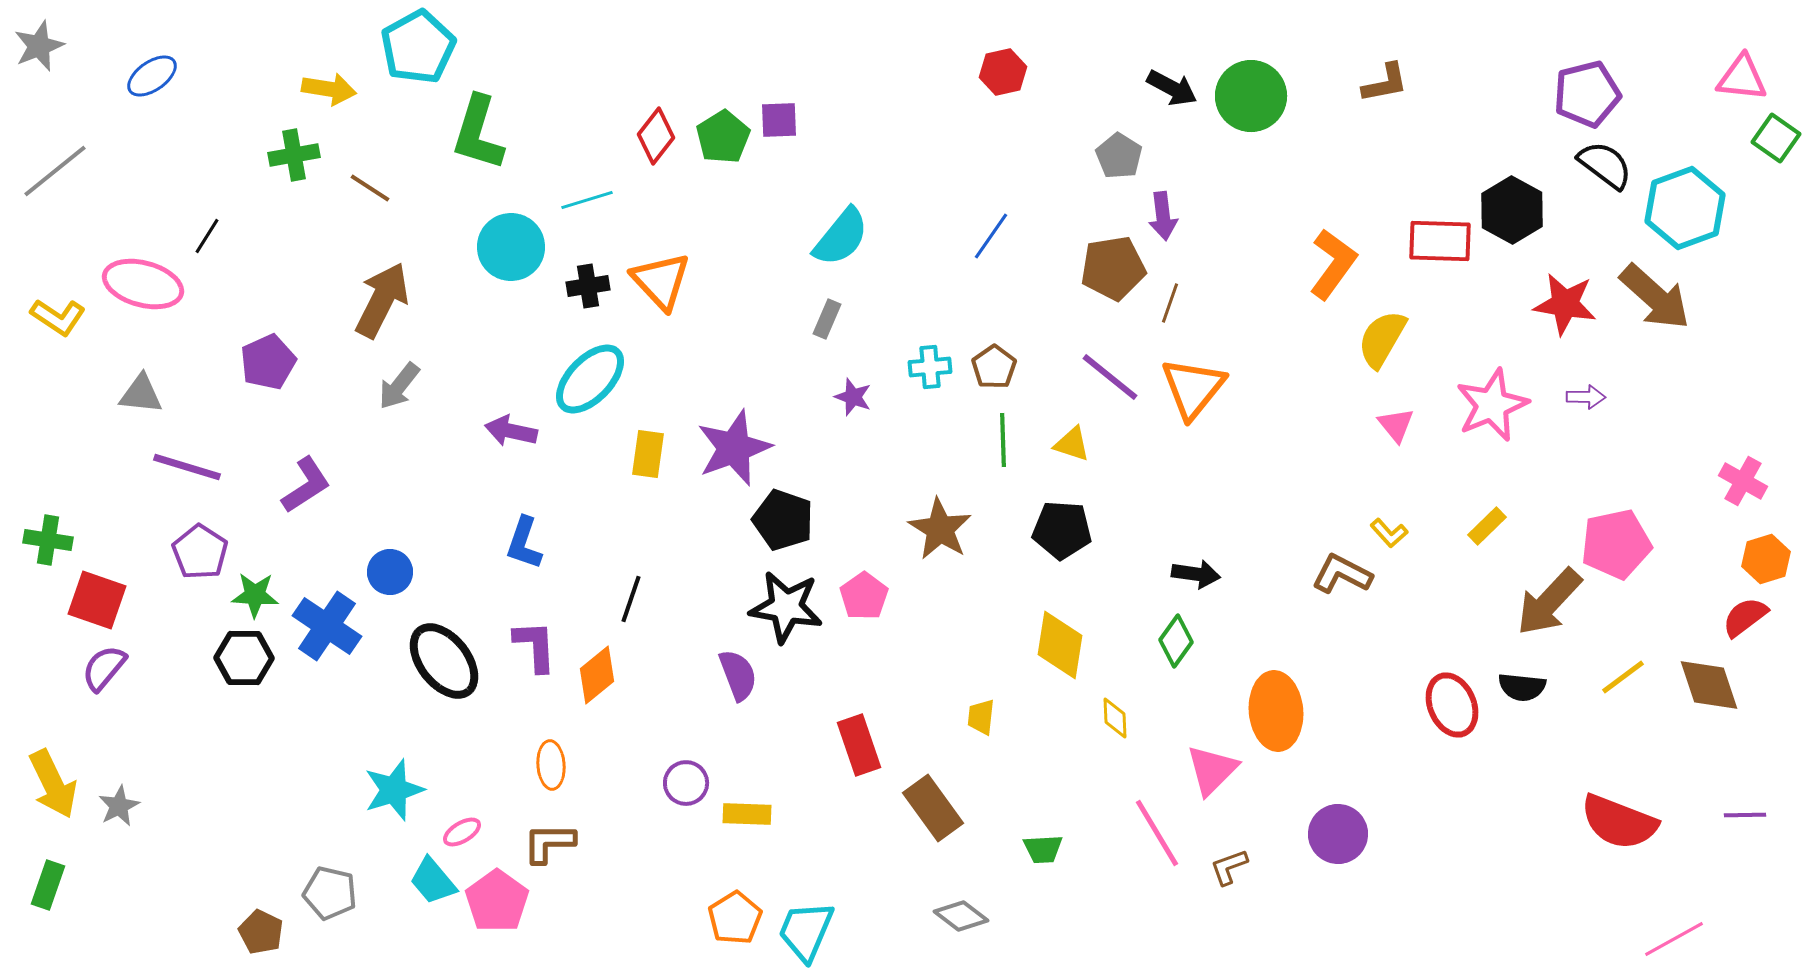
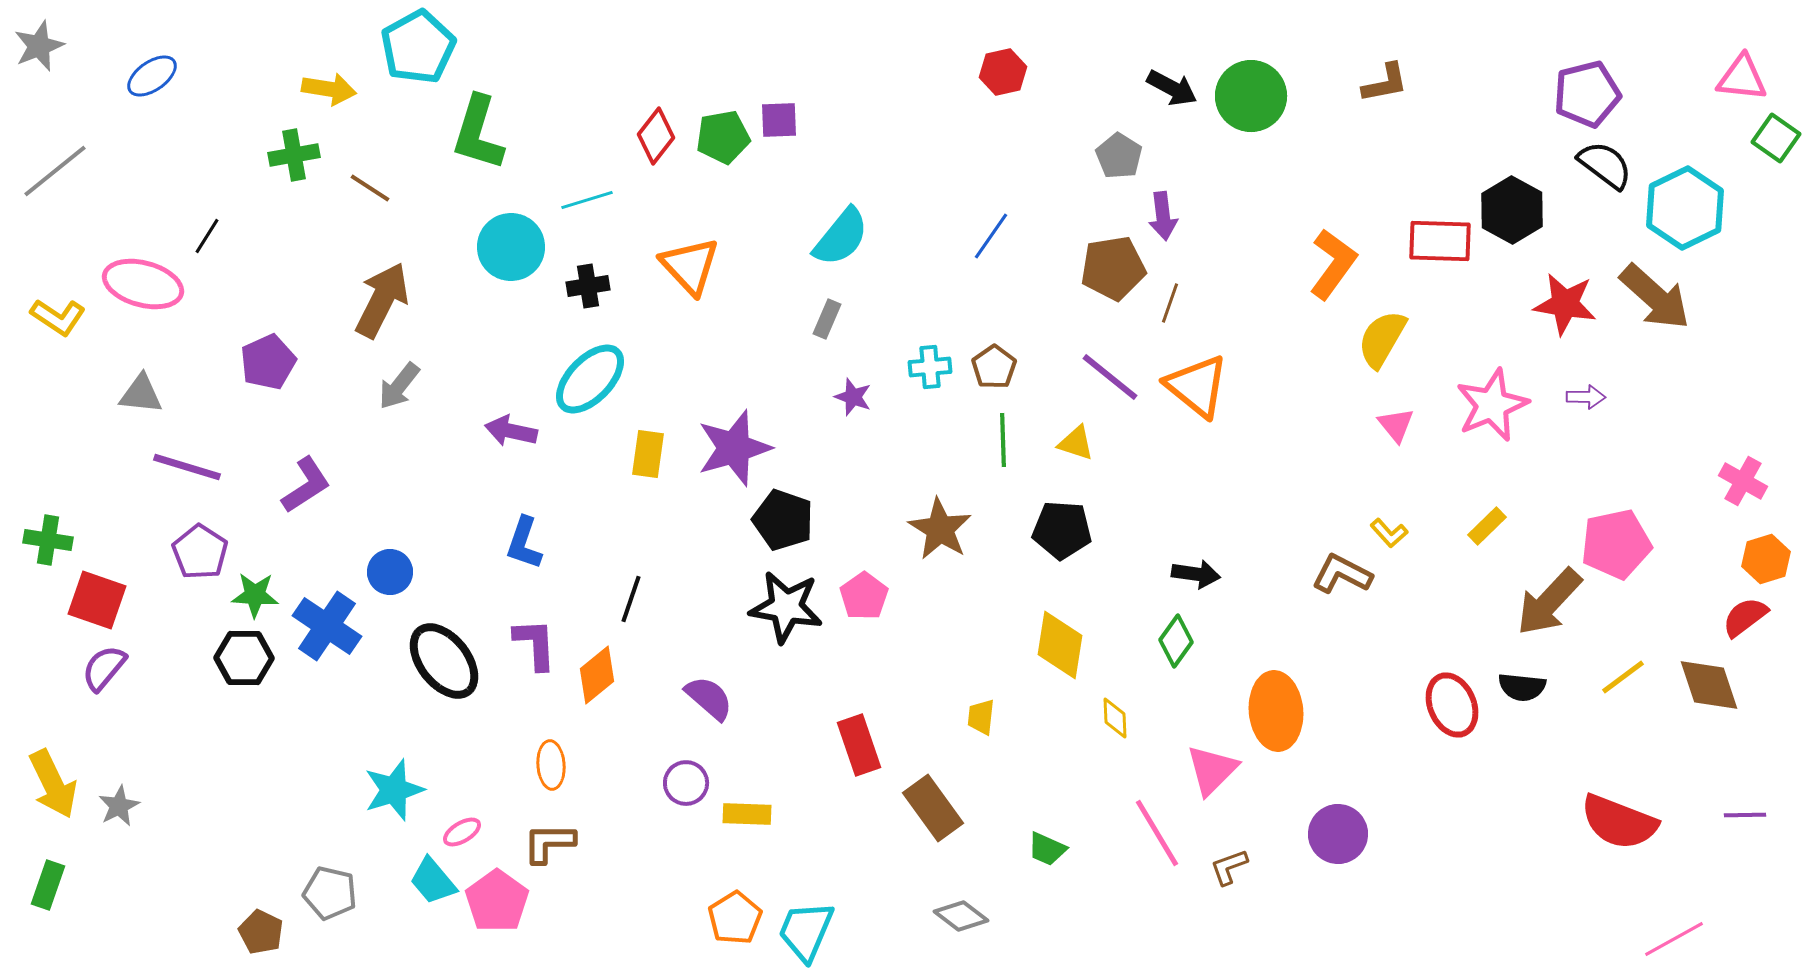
green pentagon at (723, 137): rotated 22 degrees clockwise
cyan hexagon at (1685, 208): rotated 6 degrees counterclockwise
orange triangle at (661, 281): moved 29 px right, 15 px up
orange triangle at (1193, 388): moved 4 px right, 2 px up; rotated 30 degrees counterclockwise
yellow triangle at (1072, 444): moved 4 px right, 1 px up
purple star at (734, 448): rotated 4 degrees clockwise
purple L-shape at (535, 646): moved 2 px up
purple semicircle at (738, 675): moved 29 px left, 23 px down; rotated 28 degrees counterclockwise
green trapezoid at (1043, 849): moved 4 px right; rotated 27 degrees clockwise
